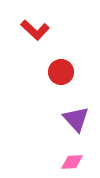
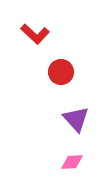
red L-shape: moved 4 px down
